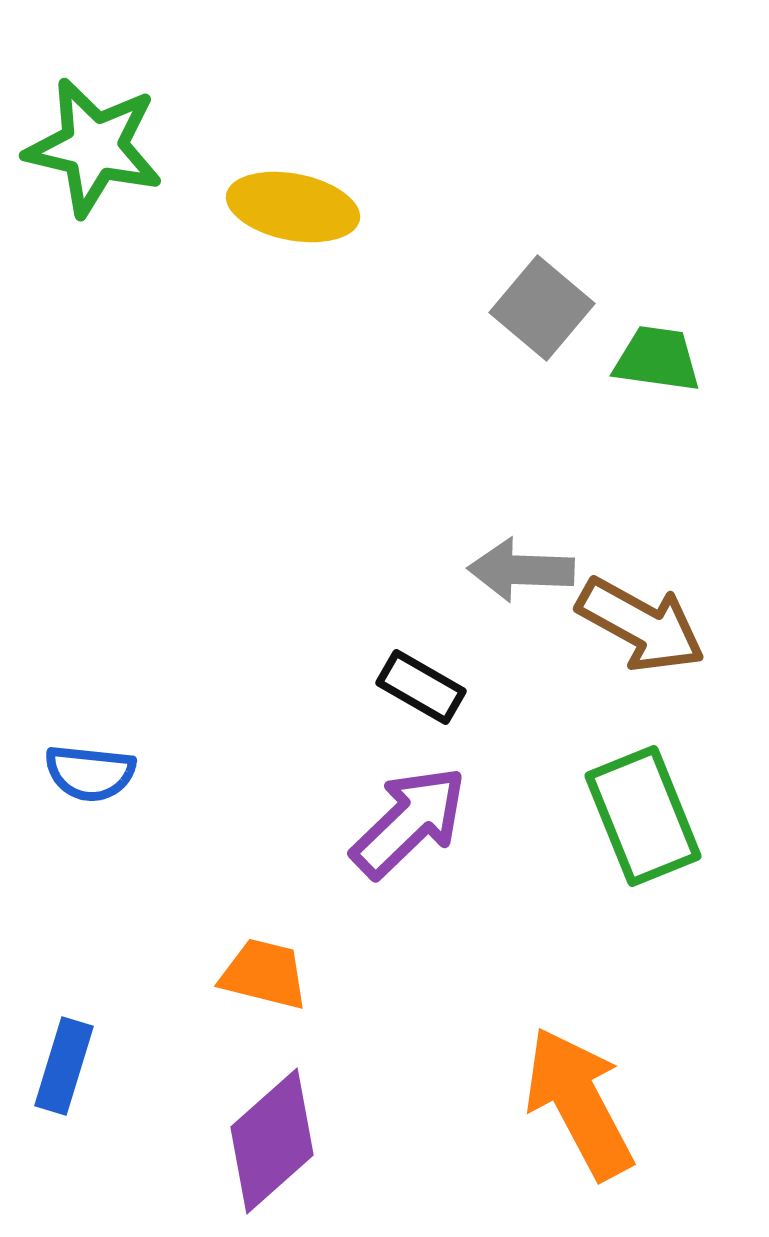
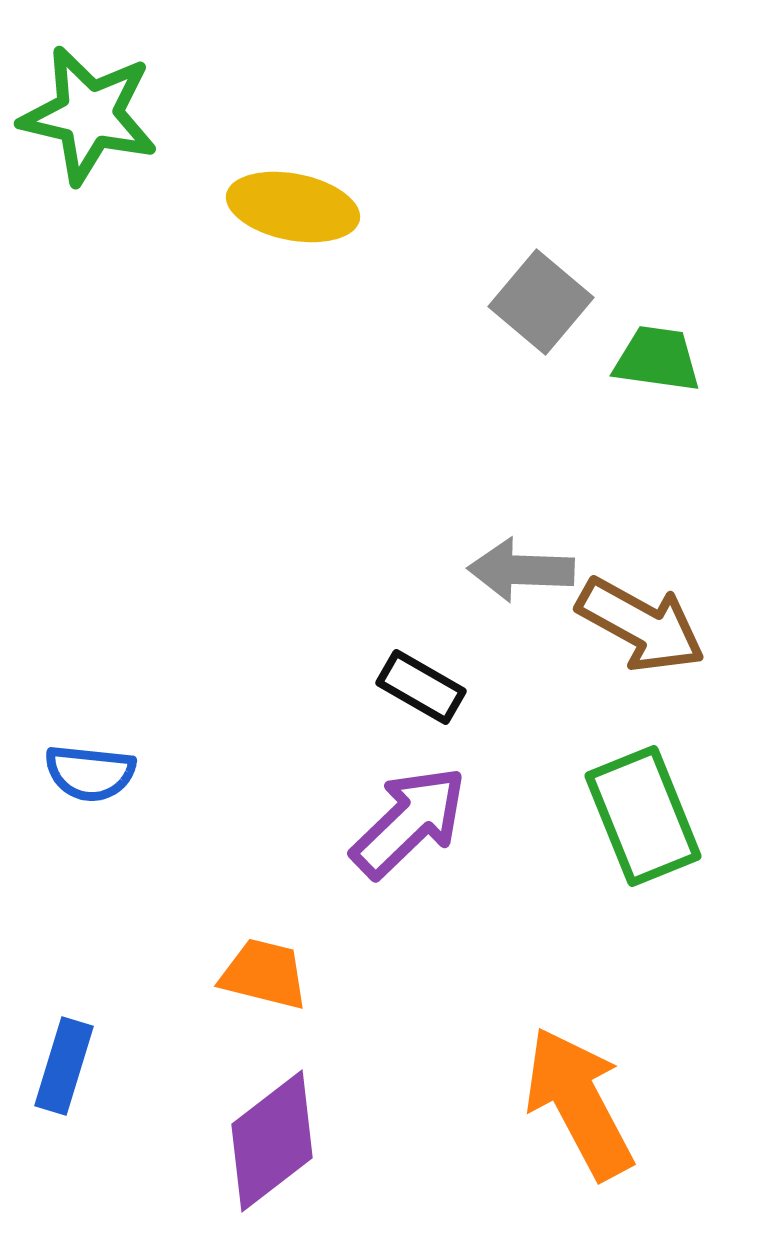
green star: moved 5 px left, 32 px up
gray square: moved 1 px left, 6 px up
purple diamond: rotated 4 degrees clockwise
